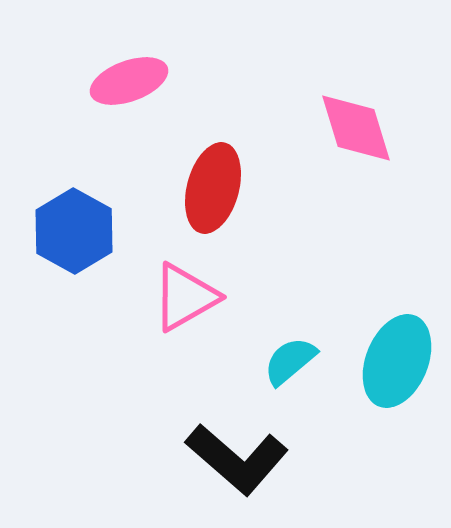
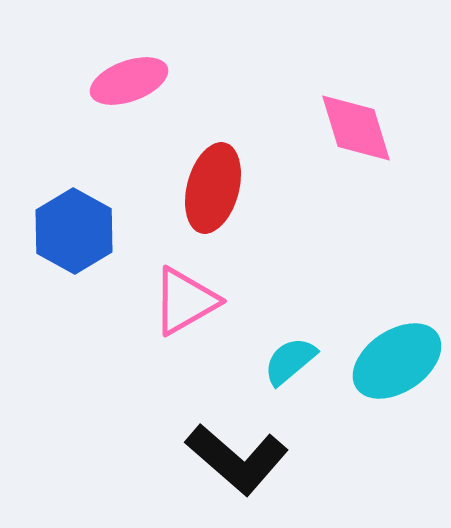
pink triangle: moved 4 px down
cyan ellipse: rotated 34 degrees clockwise
